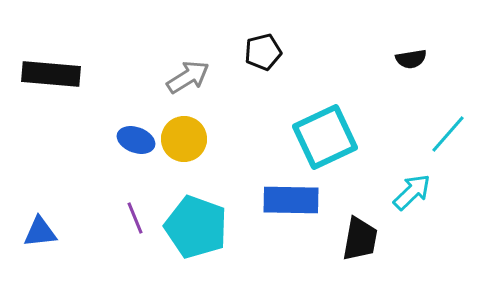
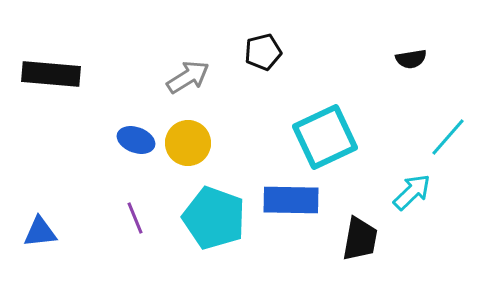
cyan line: moved 3 px down
yellow circle: moved 4 px right, 4 px down
cyan pentagon: moved 18 px right, 9 px up
